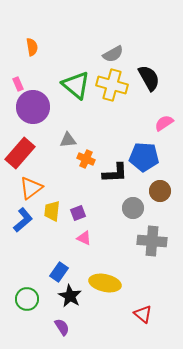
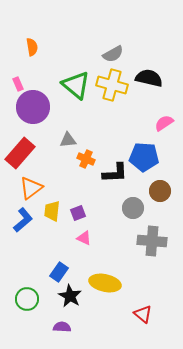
black semicircle: rotated 48 degrees counterclockwise
purple semicircle: rotated 54 degrees counterclockwise
